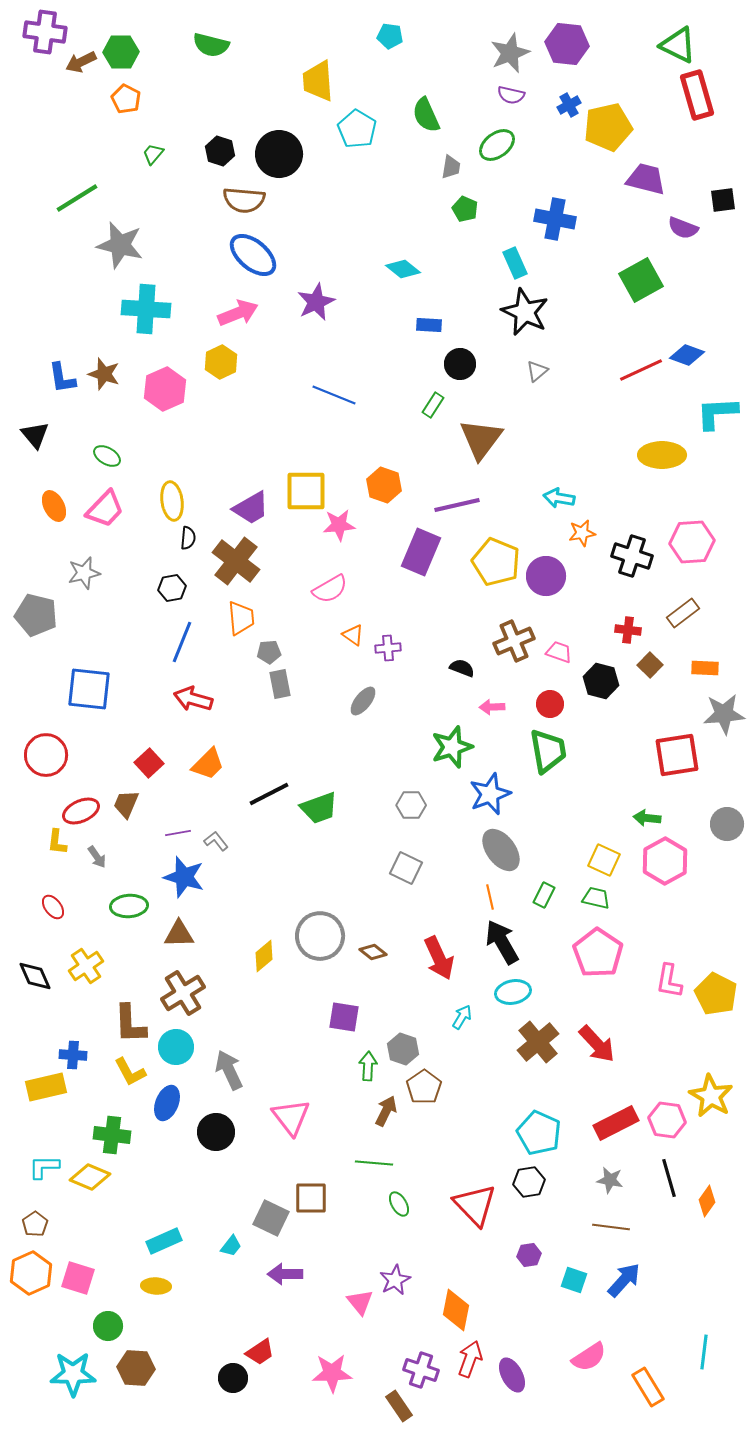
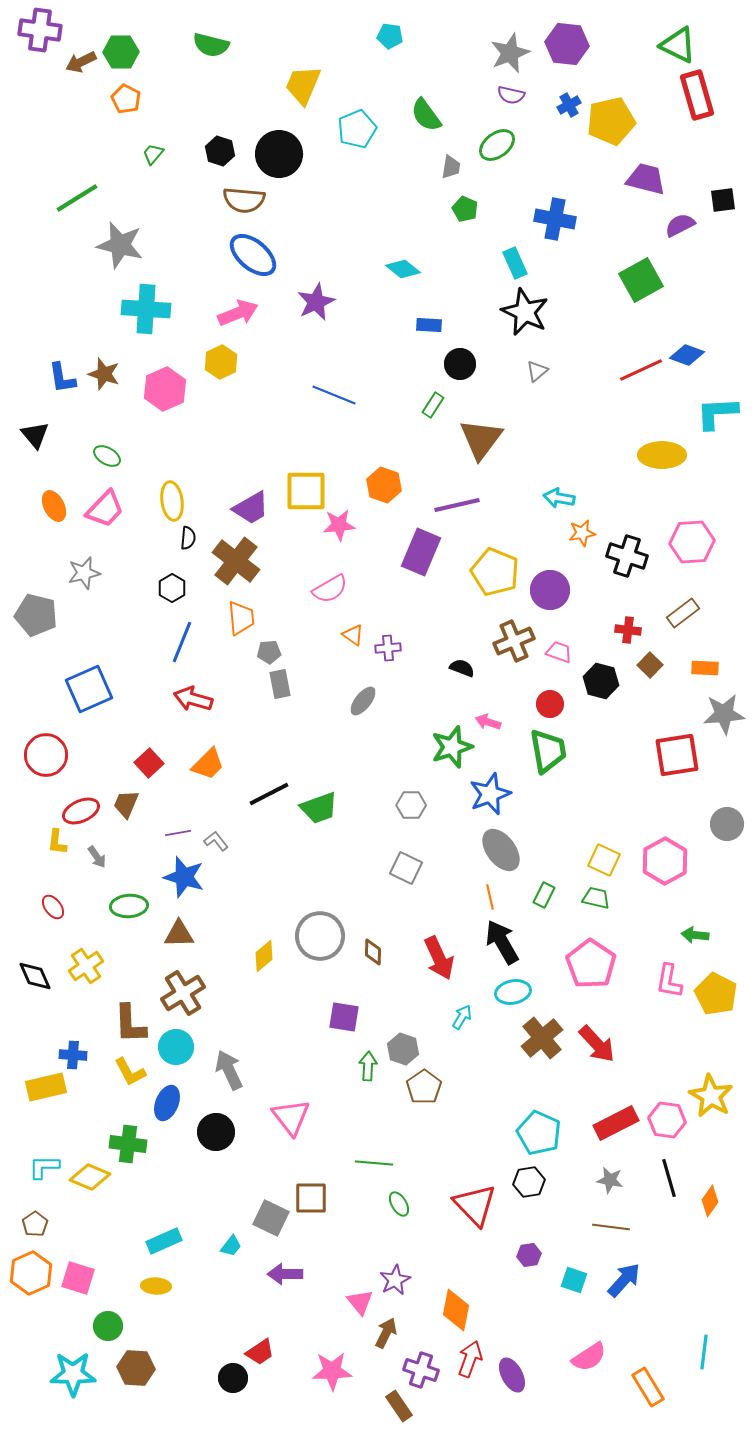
purple cross at (45, 32): moved 5 px left, 2 px up
yellow trapezoid at (318, 81): moved 15 px left, 4 px down; rotated 27 degrees clockwise
green semicircle at (426, 115): rotated 12 degrees counterclockwise
yellow pentagon at (608, 127): moved 3 px right, 6 px up
cyan pentagon at (357, 129): rotated 18 degrees clockwise
purple semicircle at (683, 228): moved 3 px left, 3 px up; rotated 132 degrees clockwise
black cross at (632, 556): moved 5 px left
yellow pentagon at (496, 562): moved 1 px left, 10 px down
purple circle at (546, 576): moved 4 px right, 14 px down
black hexagon at (172, 588): rotated 20 degrees counterclockwise
blue square at (89, 689): rotated 30 degrees counterclockwise
pink arrow at (492, 707): moved 4 px left, 15 px down; rotated 20 degrees clockwise
green arrow at (647, 818): moved 48 px right, 117 px down
brown diamond at (373, 952): rotated 52 degrees clockwise
pink pentagon at (598, 953): moved 7 px left, 11 px down
brown cross at (538, 1042): moved 4 px right, 4 px up
brown arrow at (386, 1111): moved 222 px down
green cross at (112, 1135): moved 16 px right, 9 px down
orange diamond at (707, 1201): moved 3 px right
pink star at (332, 1373): moved 2 px up
